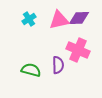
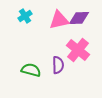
cyan cross: moved 4 px left, 3 px up
pink cross: rotated 15 degrees clockwise
